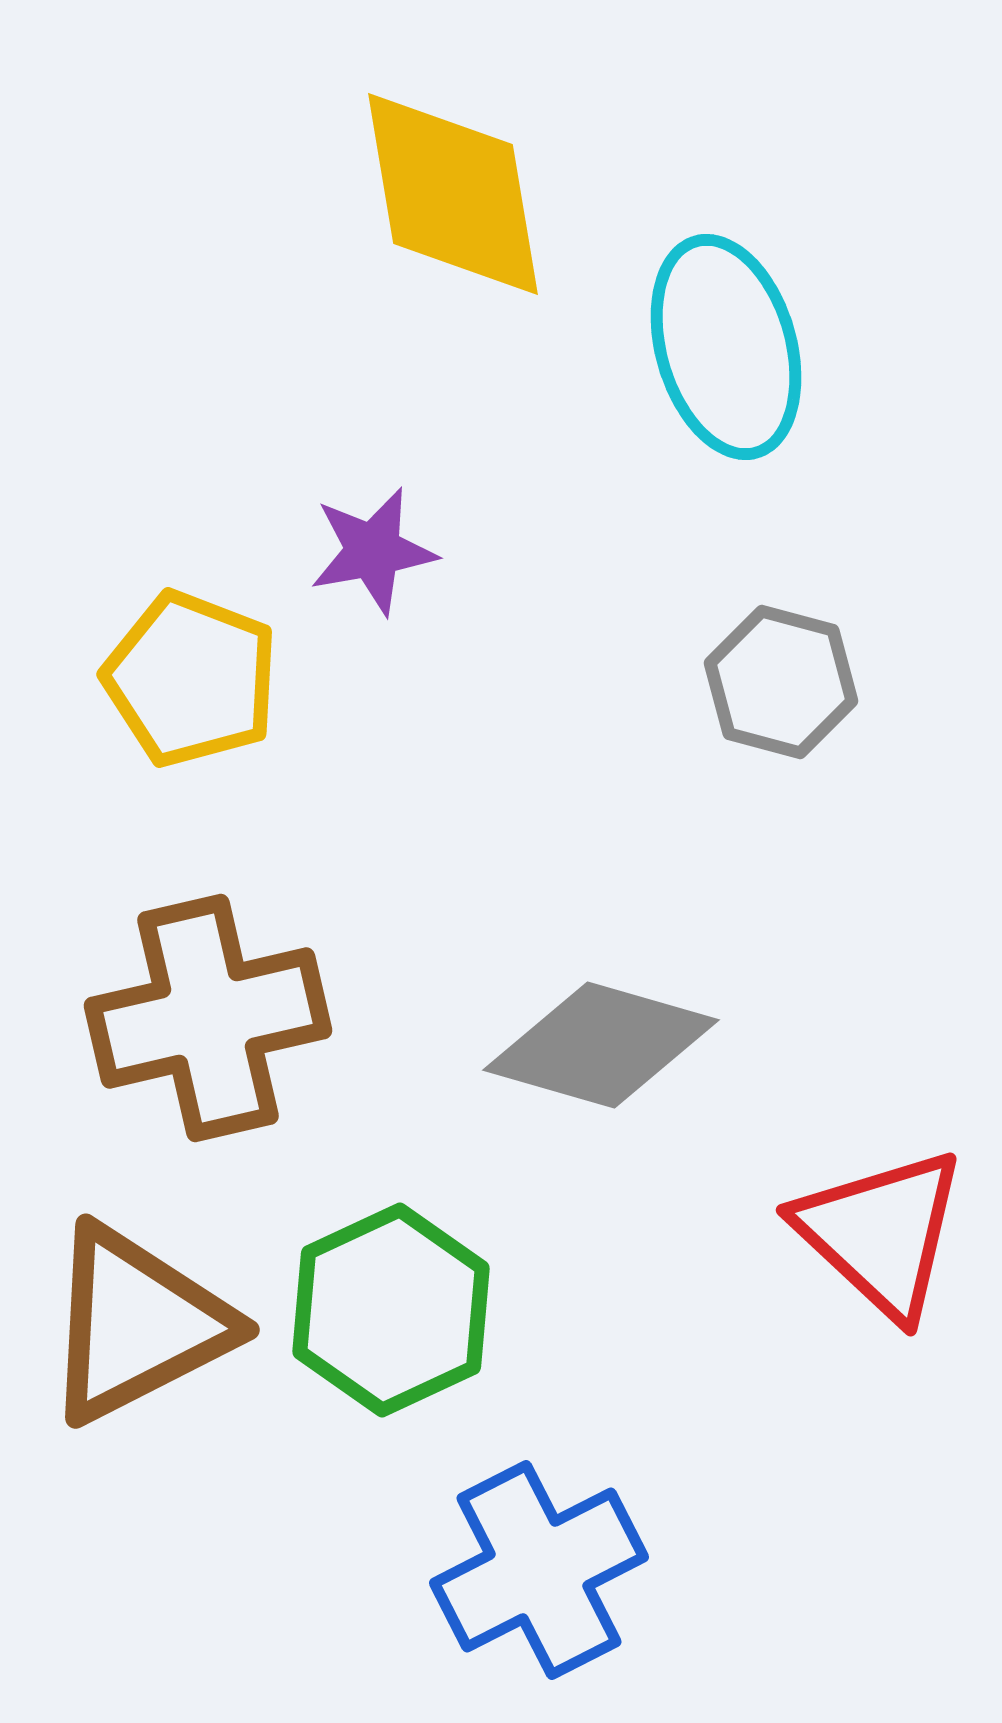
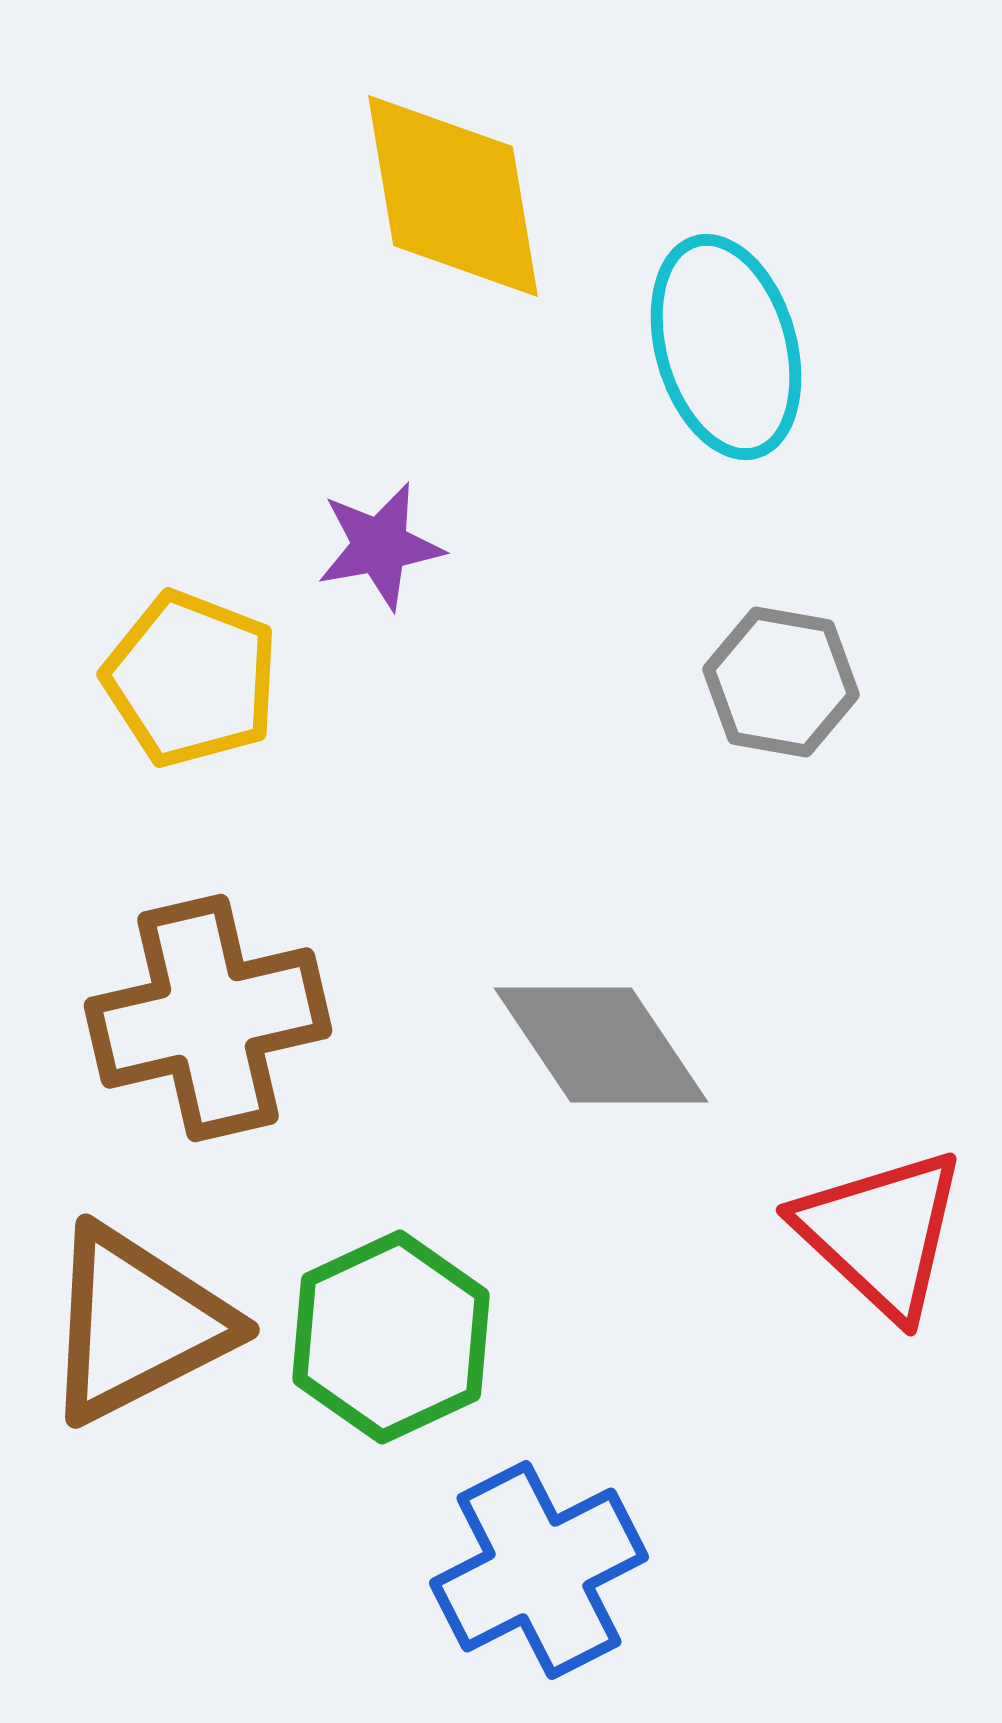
yellow diamond: moved 2 px down
purple star: moved 7 px right, 5 px up
gray hexagon: rotated 5 degrees counterclockwise
gray diamond: rotated 40 degrees clockwise
green hexagon: moved 27 px down
